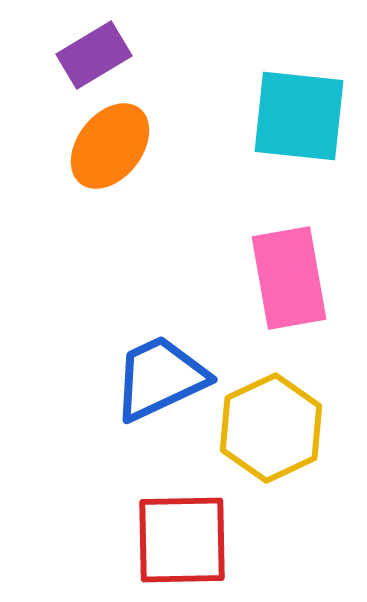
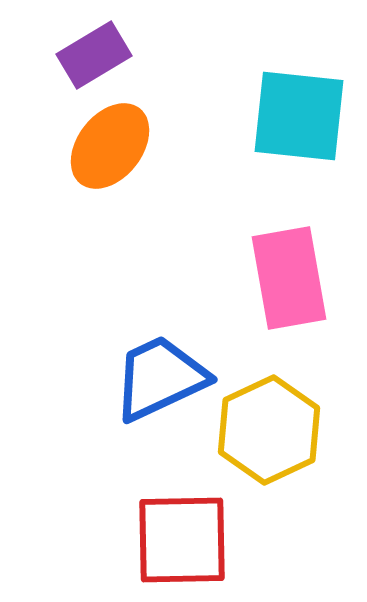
yellow hexagon: moved 2 px left, 2 px down
